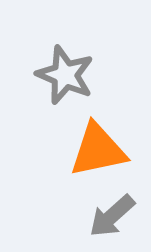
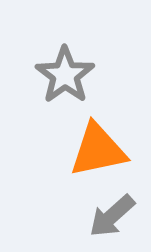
gray star: rotated 14 degrees clockwise
